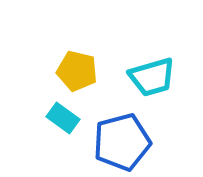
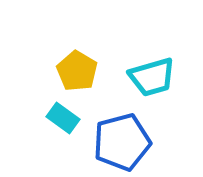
yellow pentagon: rotated 18 degrees clockwise
